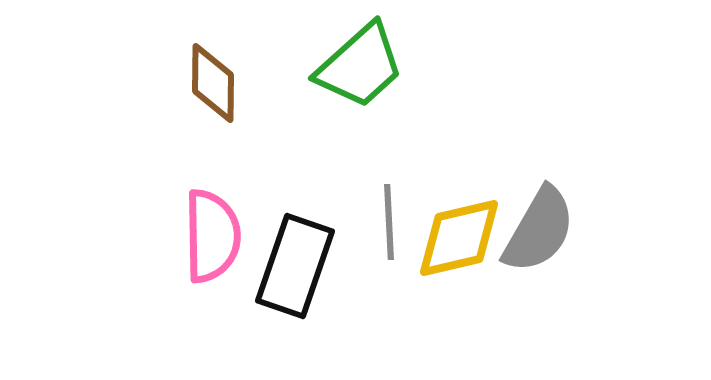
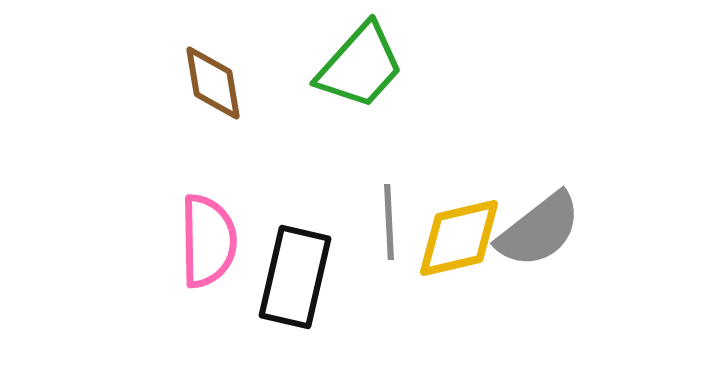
green trapezoid: rotated 6 degrees counterclockwise
brown diamond: rotated 10 degrees counterclockwise
gray semicircle: rotated 22 degrees clockwise
pink semicircle: moved 4 px left, 5 px down
black rectangle: moved 11 px down; rotated 6 degrees counterclockwise
